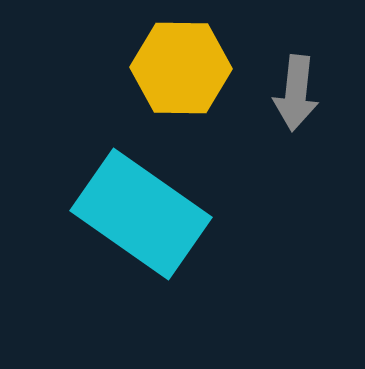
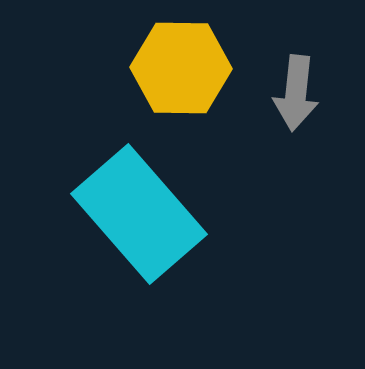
cyan rectangle: moved 2 px left; rotated 14 degrees clockwise
